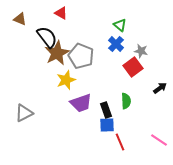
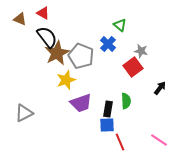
red triangle: moved 18 px left
blue cross: moved 8 px left
black arrow: rotated 16 degrees counterclockwise
black rectangle: moved 2 px right, 1 px up; rotated 28 degrees clockwise
